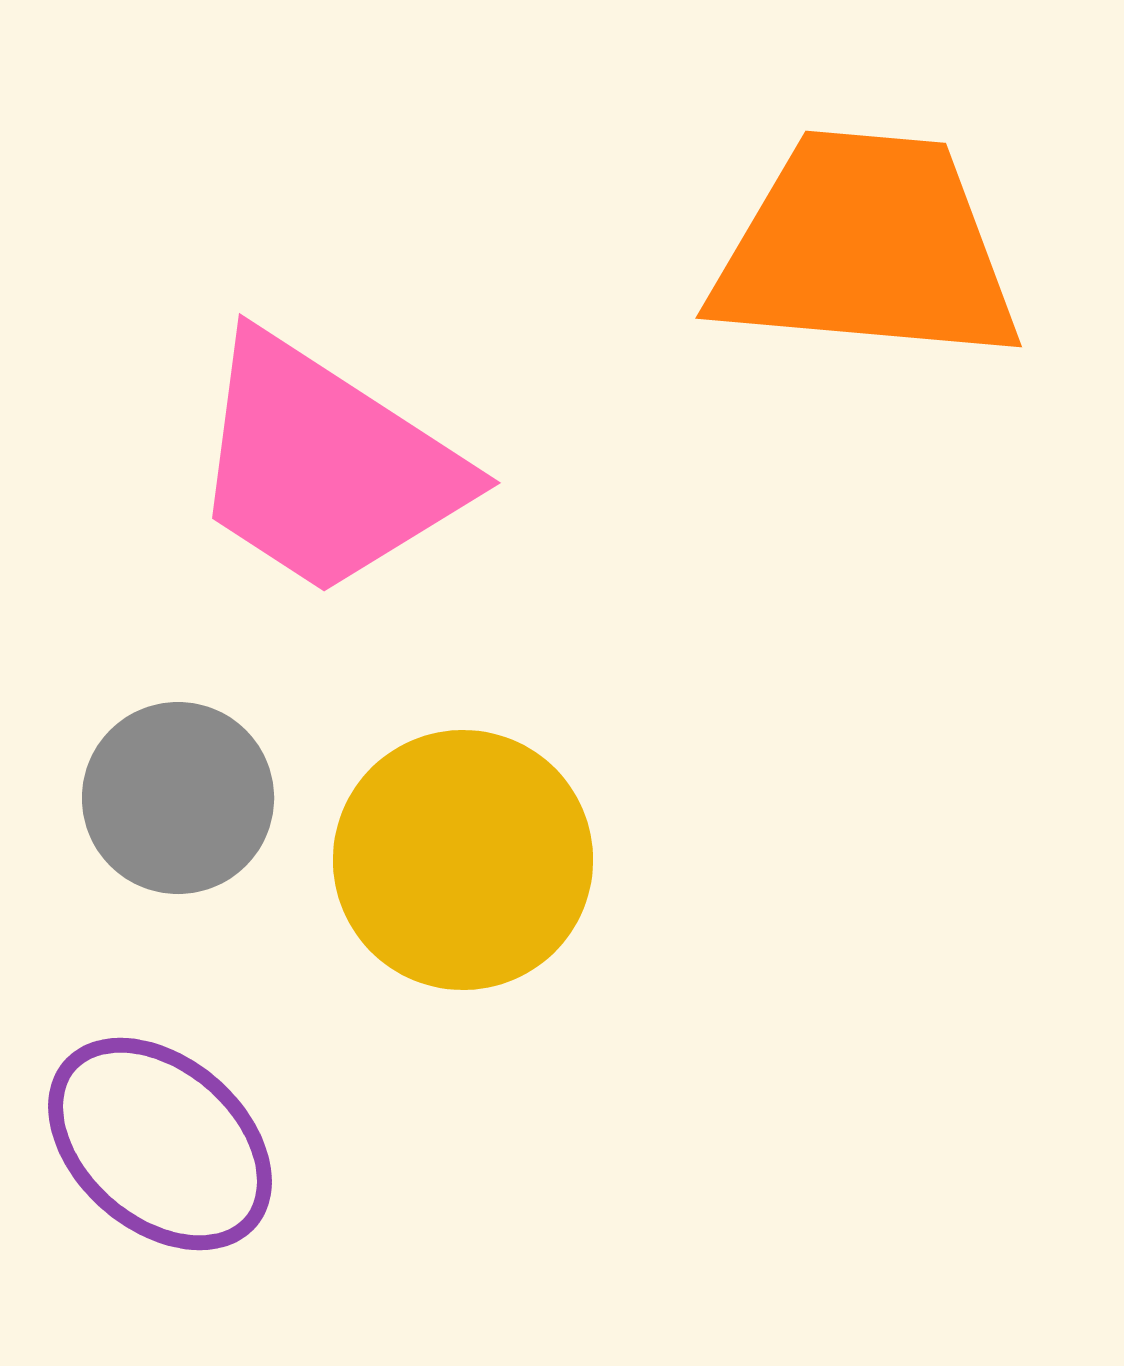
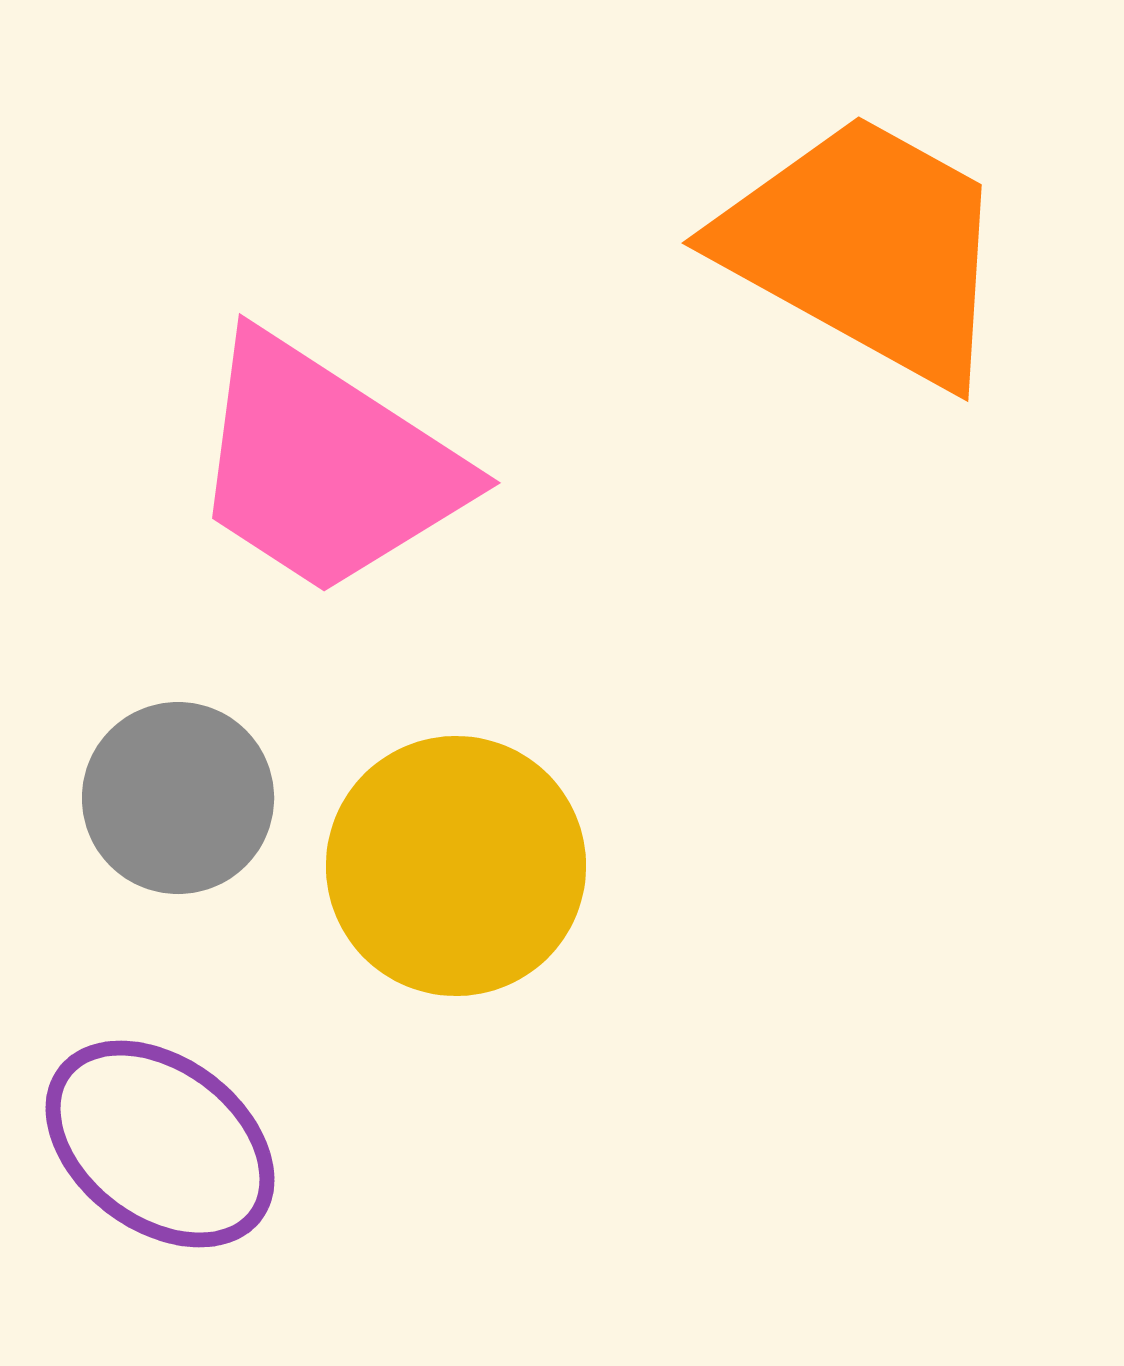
orange trapezoid: rotated 24 degrees clockwise
yellow circle: moved 7 px left, 6 px down
purple ellipse: rotated 4 degrees counterclockwise
